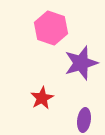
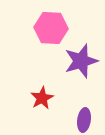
pink hexagon: rotated 16 degrees counterclockwise
purple star: moved 2 px up
